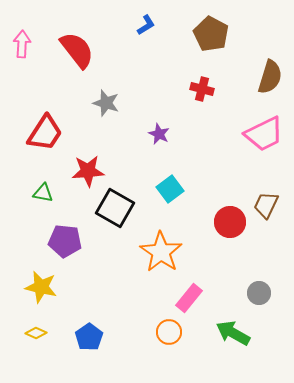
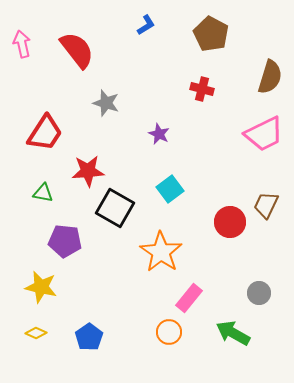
pink arrow: rotated 16 degrees counterclockwise
